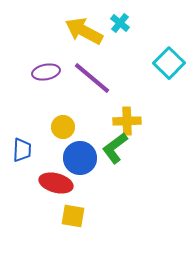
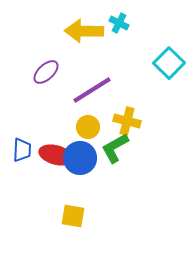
cyan cross: moved 1 px left; rotated 12 degrees counterclockwise
yellow arrow: rotated 27 degrees counterclockwise
purple ellipse: rotated 32 degrees counterclockwise
purple line: moved 12 px down; rotated 72 degrees counterclockwise
yellow cross: rotated 16 degrees clockwise
yellow circle: moved 25 px right
green L-shape: rotated 8 degrees clockwise
red ellipse: moved 28 px up
